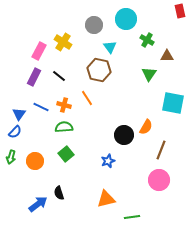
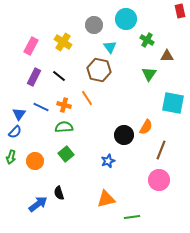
pink rectangle: moved 8 px left, 5 px up
